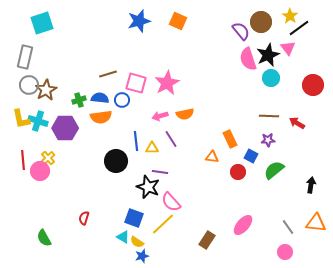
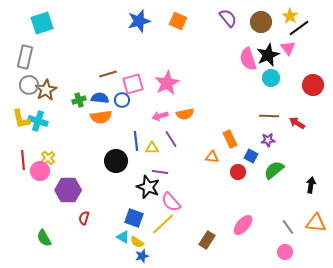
purple semicircle at (241, 31): moved 13 px left, 13 px up
pink square at (136, 83): moved 3 px left, 1 px down; rotated 30 degrees counterclockwise
purple hexagon at (65, 128): moved 3 px right, 62 px down
